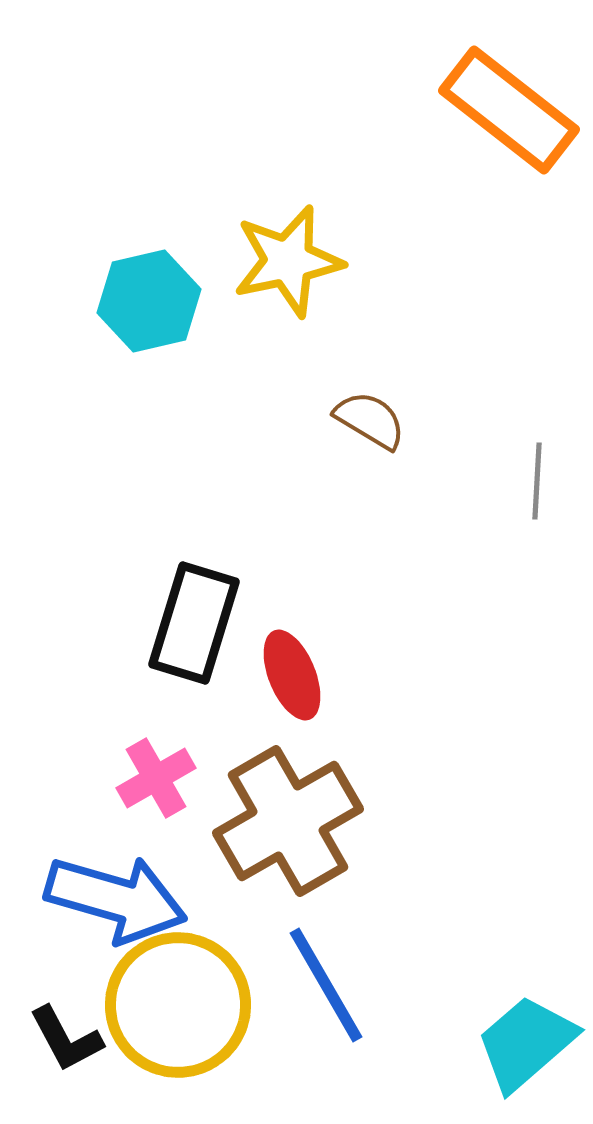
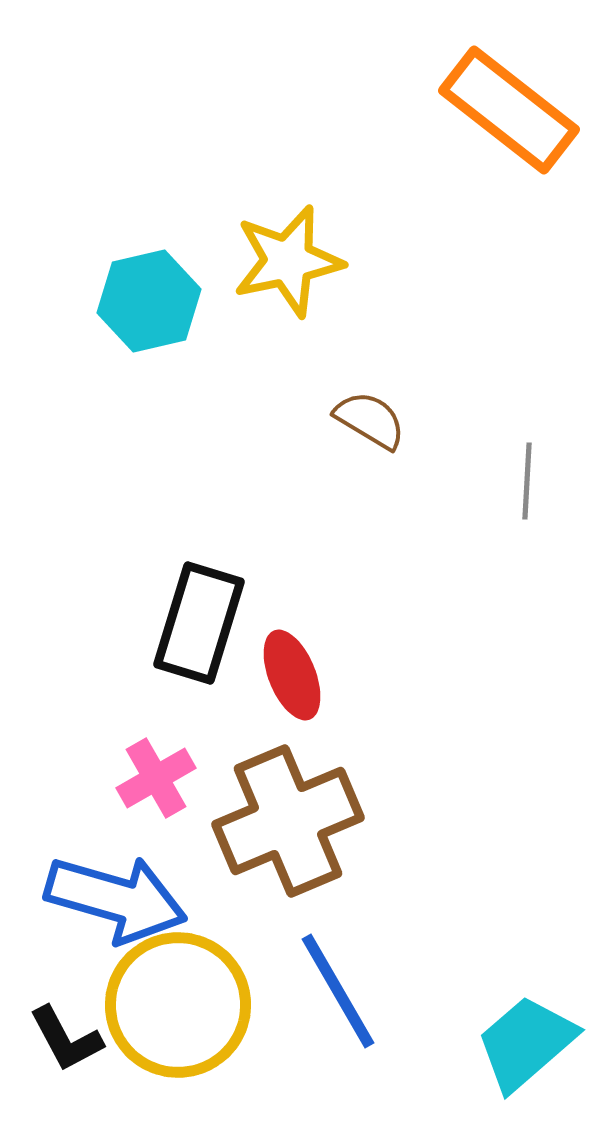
gray line: moved 10 px left
black rectangle: moved 5 px right
brown cross: rotated 7 degrees clockwise
blue line: moved 12 px right, 6 px down
